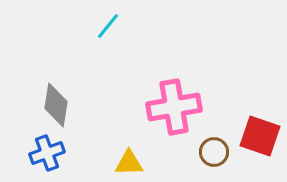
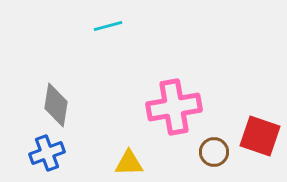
cyan line: rotated 36 degrees clockwise
